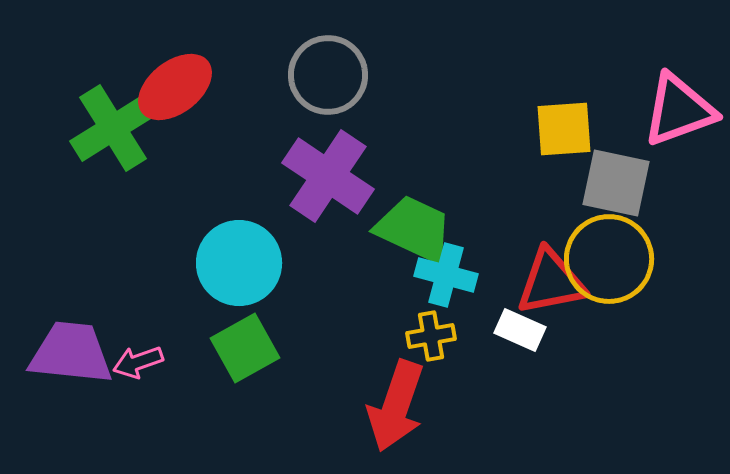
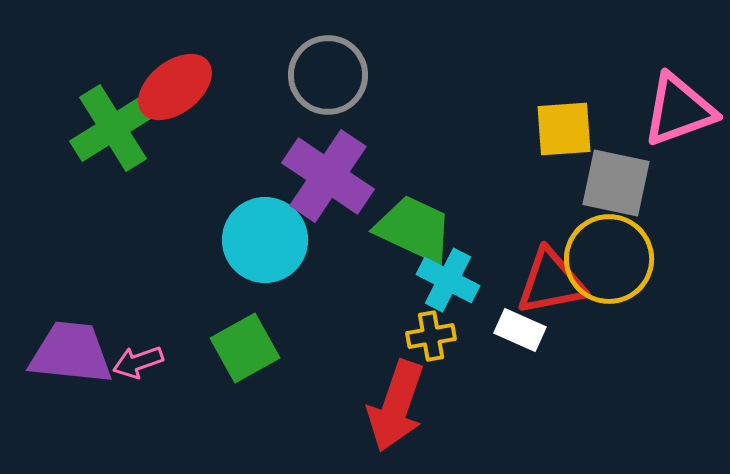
cyan circle: moved 26 px right, 23 px up
cyan cross: moved 2 px right, 5 px down; rotated 12 degrees clockwise
